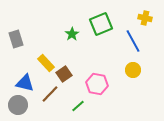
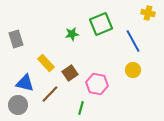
yellow cross: moved 3 px right, 5 px up
green star: rotated 24 degrees clockwise
brown square: moved 6 px right, 1 px up
green line: moved 3 px right, 2 px down; rotated 32 degrees counterclockwise
